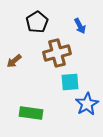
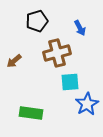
black pentagon: moved 1 px up; rotated 15 degrees clockwise
blue arrow: moved 2 px down
